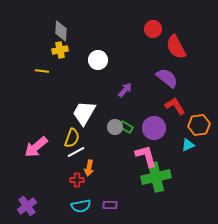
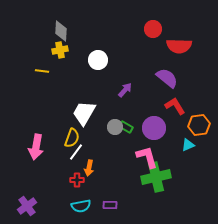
red semicircle: moved 3 px right, 1 px up; rotated 60 degrees counterclockwise
pink arrow: rotated 40 degrees counterclockwise
white line: rotated 24 degrees counterclockwise
pink L-shape: moved 1 px right, 1 px down
